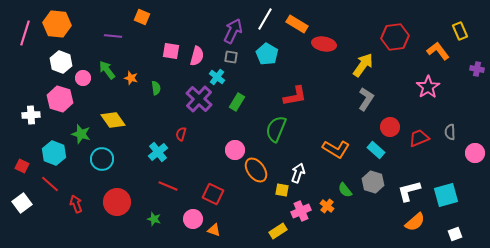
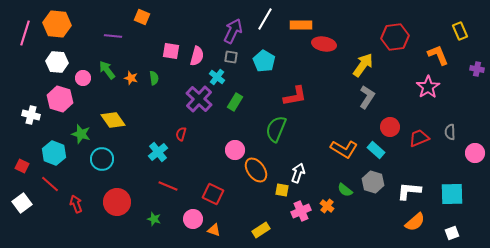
orange rectangle at (297, 24): moved 4 px right, 1 px down; rotated 30 degrees counterclockwise
orange L-shape at (438, 51): moved 4 px down; rotated 15 degrees clockwise
cyan pentagon at (267, 54): moved 3 px left, 7 px down
white hexagon at (61, 62): moved 4 px left; rotated 15 degrees counterclockwise
green semicircle at (156, 88): moved 2 px left, 10 px up
gray L-shape at (366, 99): moved 1 px right, 2 px up
green rectangle at (237, 102): moved 2 px left
white cross at (31, 115): rotated 18 degrees clockwise
orange L-shape at (336, 149): moved 8 px right
green semicircle at (345, 190): rotated 14 degrees counterclockwise
white L-shape at (409, 191): rotated 20 degrees clockwise
cyan square at (446, 195): moved 6 px right, 1 px up; rotated 15 degrees clockwise
yellow rectangle at (278, 231): moved 17 px left, 1 px up
white square at (455, 234): moved 3 px left, 1 px up
